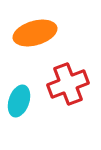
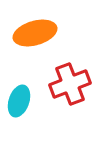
red cross: moved 2 px right
